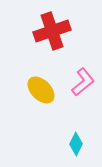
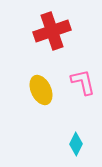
pink L-shape: rotated 64 degrees counterclockwise
yellow ellipse: rotated 20 degrees clockwise
